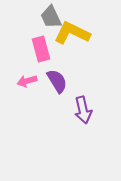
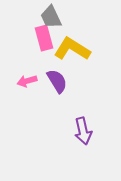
yellow L-shape: moved 16 px down; rotated 6 degrees clockwise
pink rectangle: moved 3 px right, 11 px up
purple arrow: moved 21 px down
